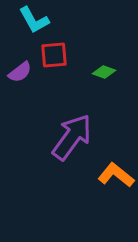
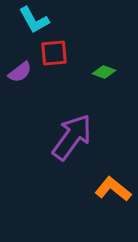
red square: moved 2 px up
orange L-shape: moved 3 px left, 14 px down
